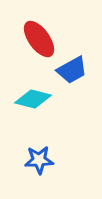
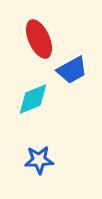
red ellipse: rotated 12 degrees clockwise
cyan diamond: rotated 36 degrees counterclockwise
